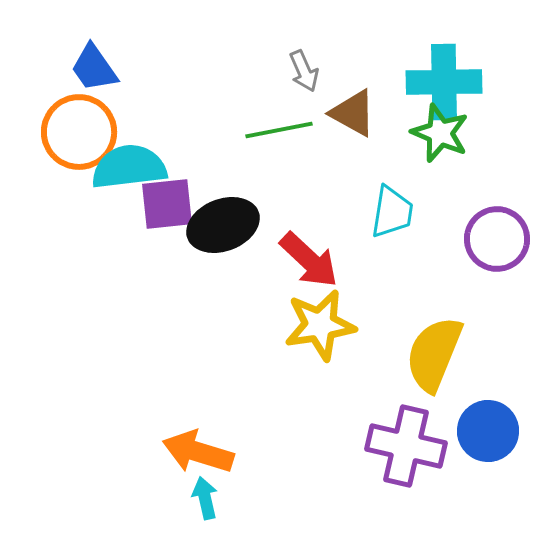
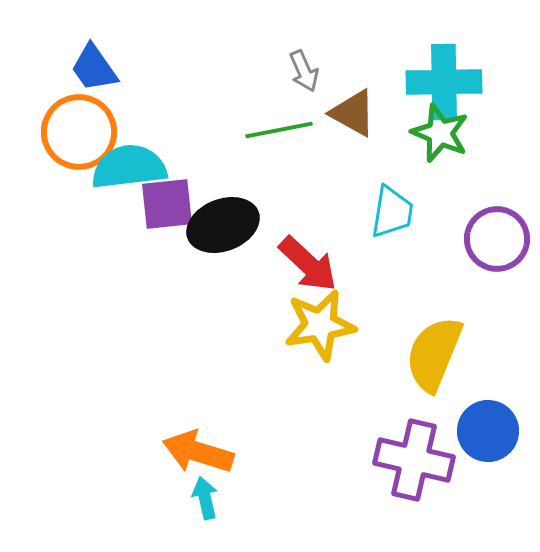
red arrow: moved 1 px left, 4 px down
purple cross: moved 8 px right, 14 px down
